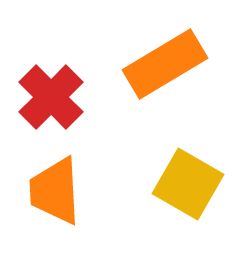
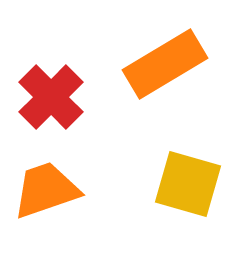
yellow square: rotated 14 degrees counterclockwise
orange trapezoid: moved 9 px left, 1 px up; rotated 74 degrees clockwise
